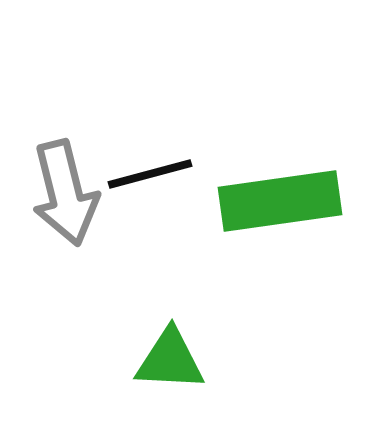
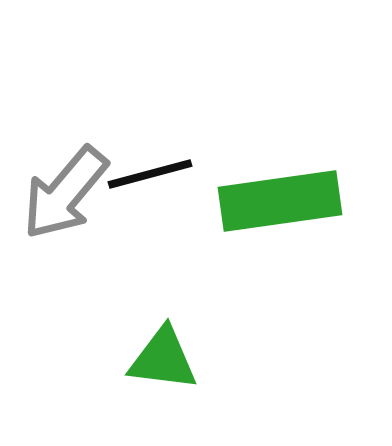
gray arrow: rotated 54 degrees clockwise
green triangle: moved 7 px left, 1 px up; rotated 4 degrees clockwise
